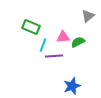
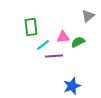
green rectangle: rotated 60 degrees clockwise
cyan line: rotated 32 degrees clockwise
